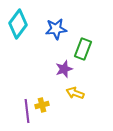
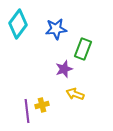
yellow arrow: moved 1 px down
